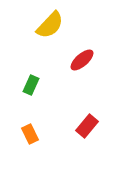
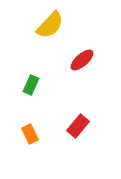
red rectangle: moved 9 px left
